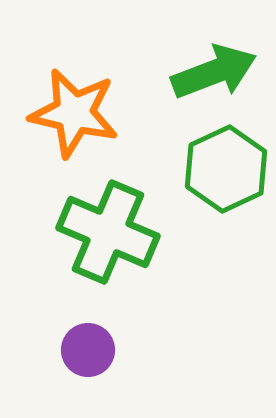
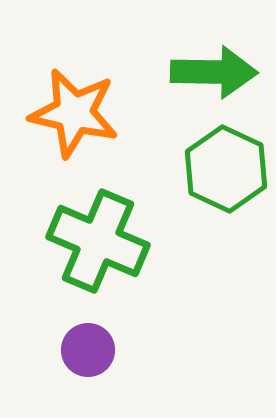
green arrow: rotated 22 degrees clockwise
green hexagon: rotated 10 degrees counterclockwise
green cross: moved 10 px left, 9 px down
